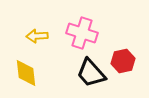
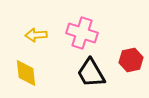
yellow arrow: moved 1 px left, 1 px up
red hexagon: moved 8 px right, 1 px up
black trapezoid: rotated 12 degrees clockwise
